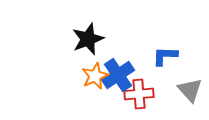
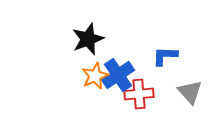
gray triangle: moved 2 px down
